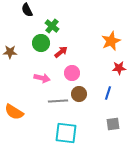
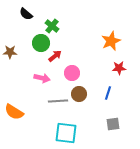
black semicircle: moved 1 px left, 4 px down; rotated 24 degrees counterclockwise
red arrow: moved 6 px left, 4 px down
